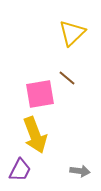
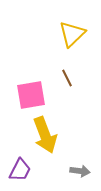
yellow triangle: moved 1 px down
brown line: rotated 24 degrees clockwise
pink square: moved 9 px left, 1 px down
yellow arrow: moved 10 px right
